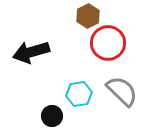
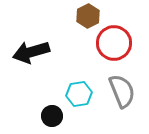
red circle: moved 6 px right
gray semicircle: rotated 24 degrees clockwise
